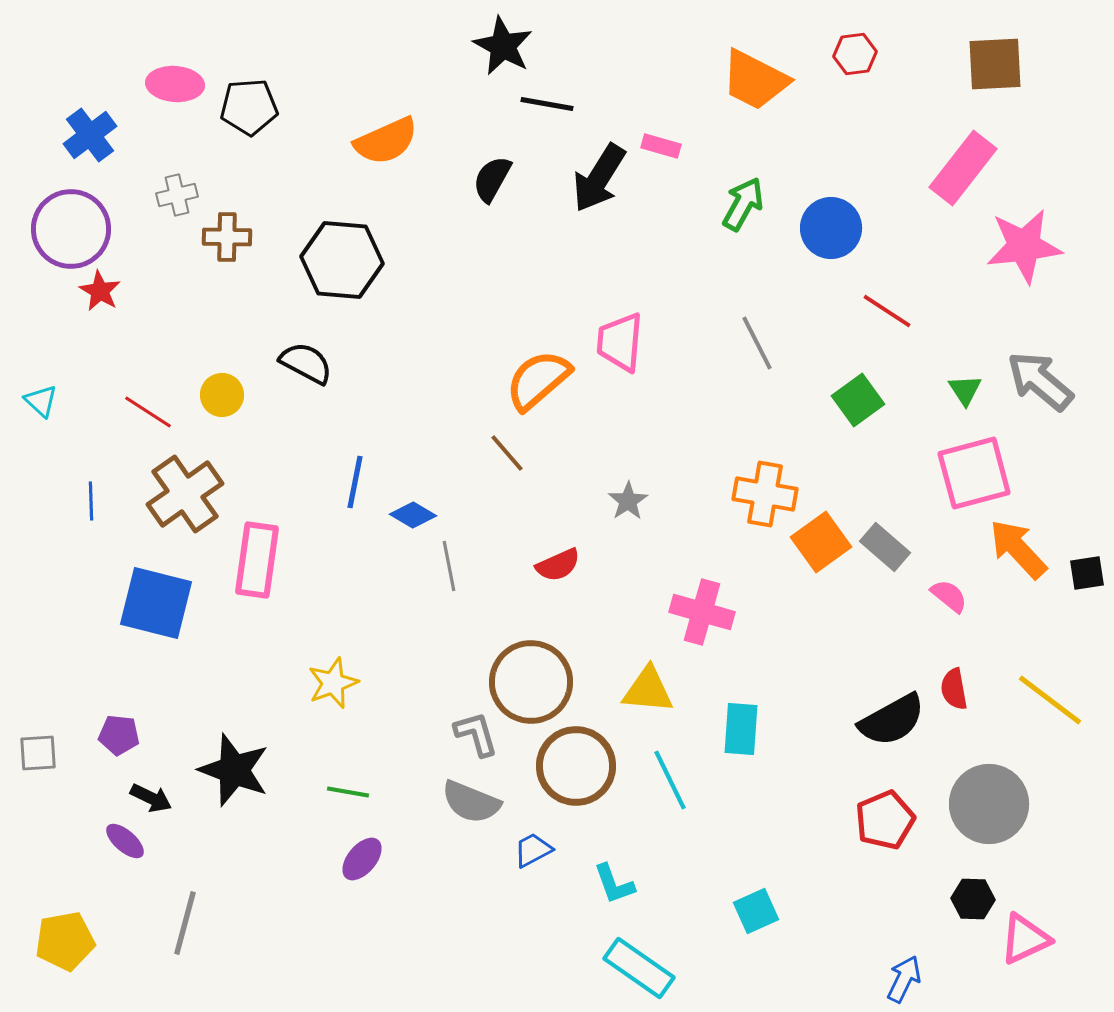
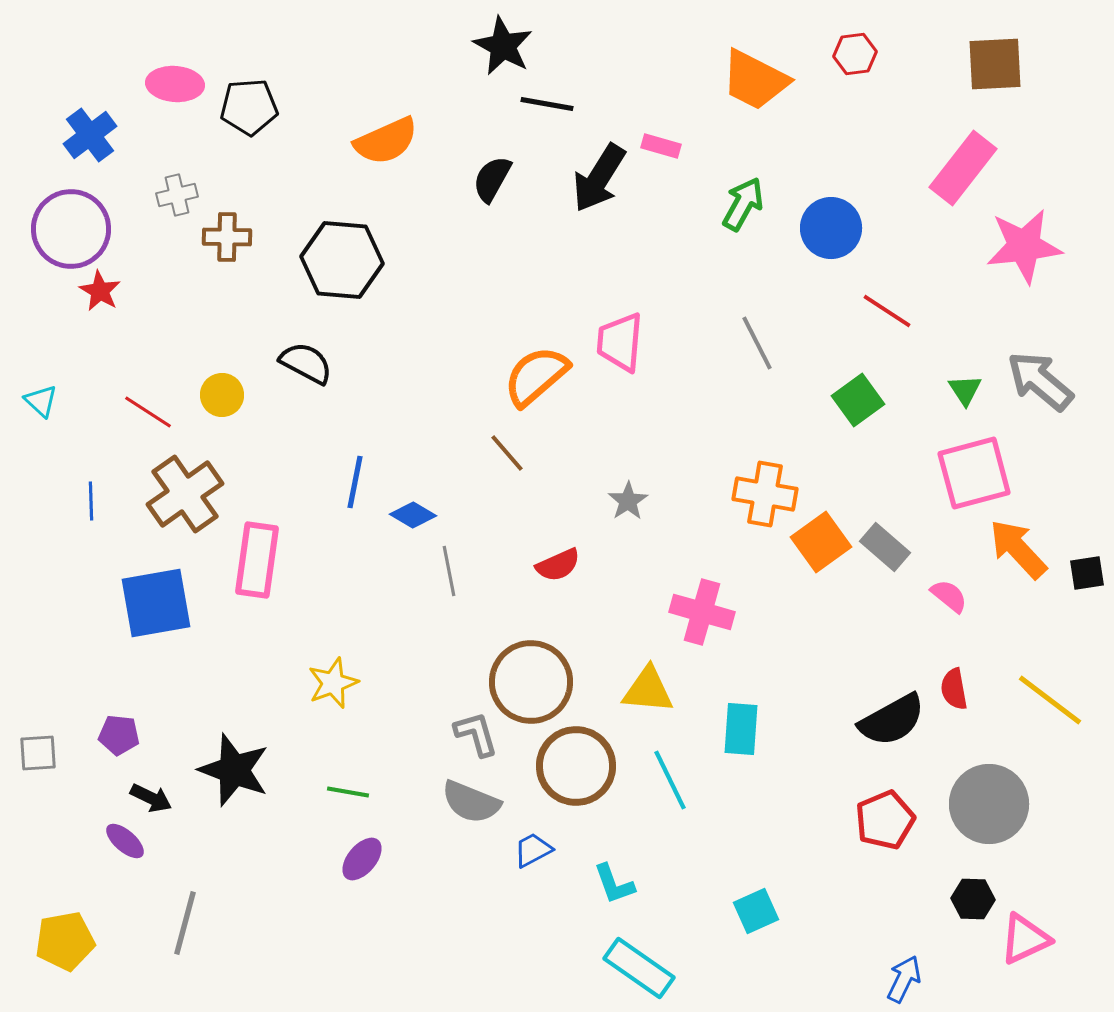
orange semicircle at (538, 380): moved 2 px left, 4 px up
gray line at (449, 566): moved 5 px down
blue square at (156, 603): rotated 24 degrees counterclockwise
